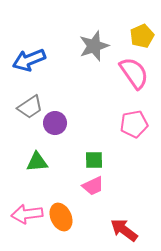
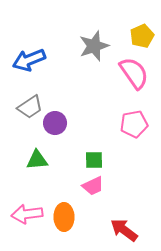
green triangle: moved 2 px up
orange ellipse: moved 3 px right; rotated 24 degrees clockwise
